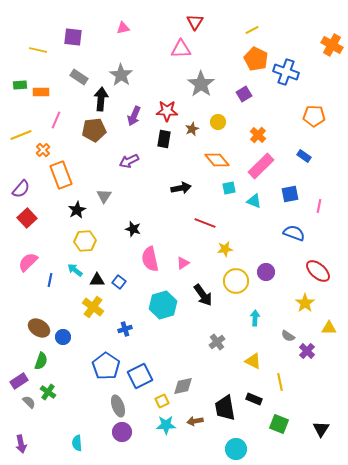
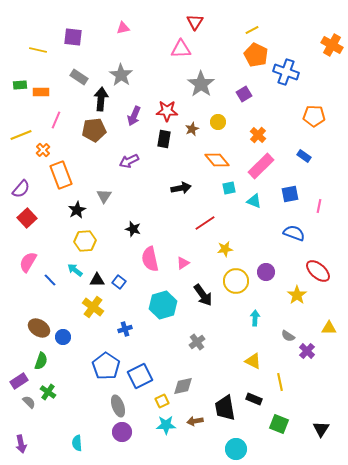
orange pentagon at (256, 59): moved 4 px up
red line at (205, 223): rotated 55 degrees counterclockwise
pink semicircle at (28, 262): rotated 15 degrees counterclockwise
blue line at (50, 280): rotated 56 degrees counterclockwise
yellow star at (305, 303): moved 8 px left, 8 px up
gray cross at (217, 342): moved 20 px left
